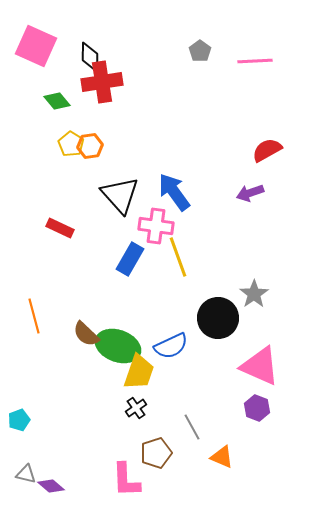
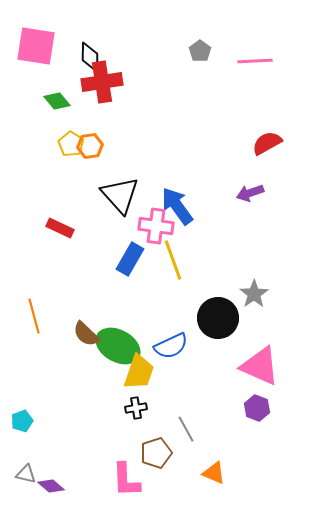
pink square: rotated 15 degrees counterclockwise
red semicircle: moved 7 px up
blue arrow: moved 3 px right, 14 px down
yellow line: moved 5 px left, 3 px down
green ellipse: rotated 9 degrees clockwise
black cross: rotated 25 degrees clockwise
cyan pentagon: moved 3 px right, 1 px down
gray line: moved 6 px left, 2 px down
orange triangle: moved 8 px left, 16 px down
